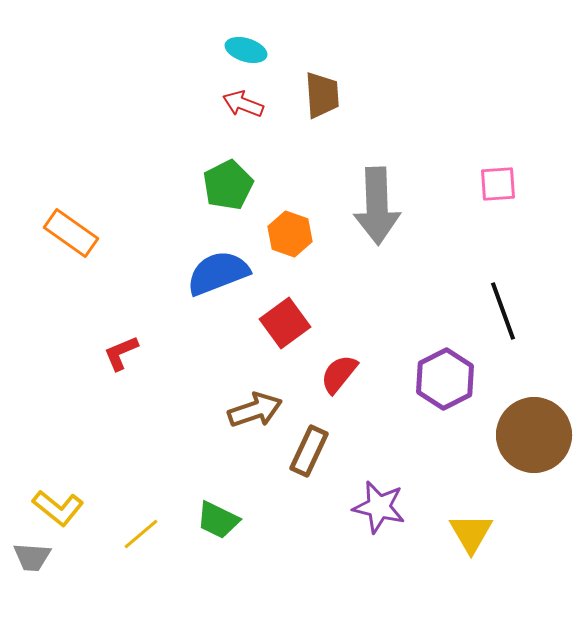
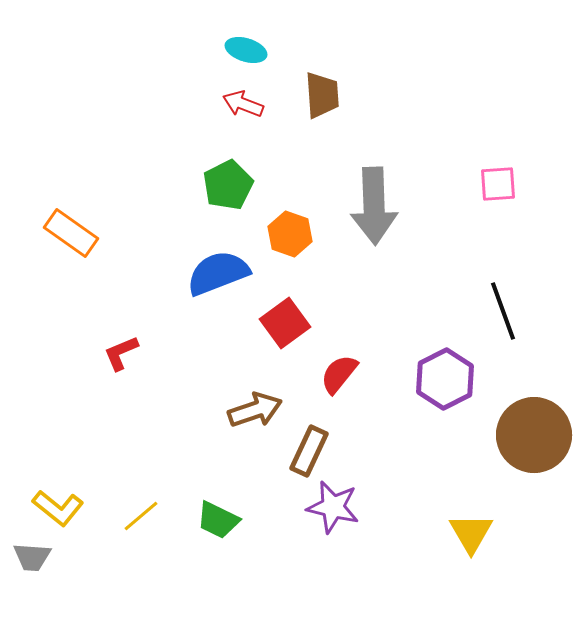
gray arrow: moved 3 px left
purple star: moved 46 px left
yellow line: moved 18 px up
